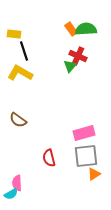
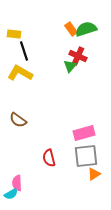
green semicircle: rotated 15 degrees counterclockwise
